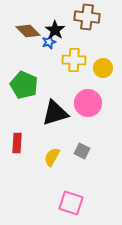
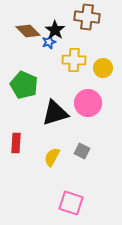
red rectangle: moved 1 px left
